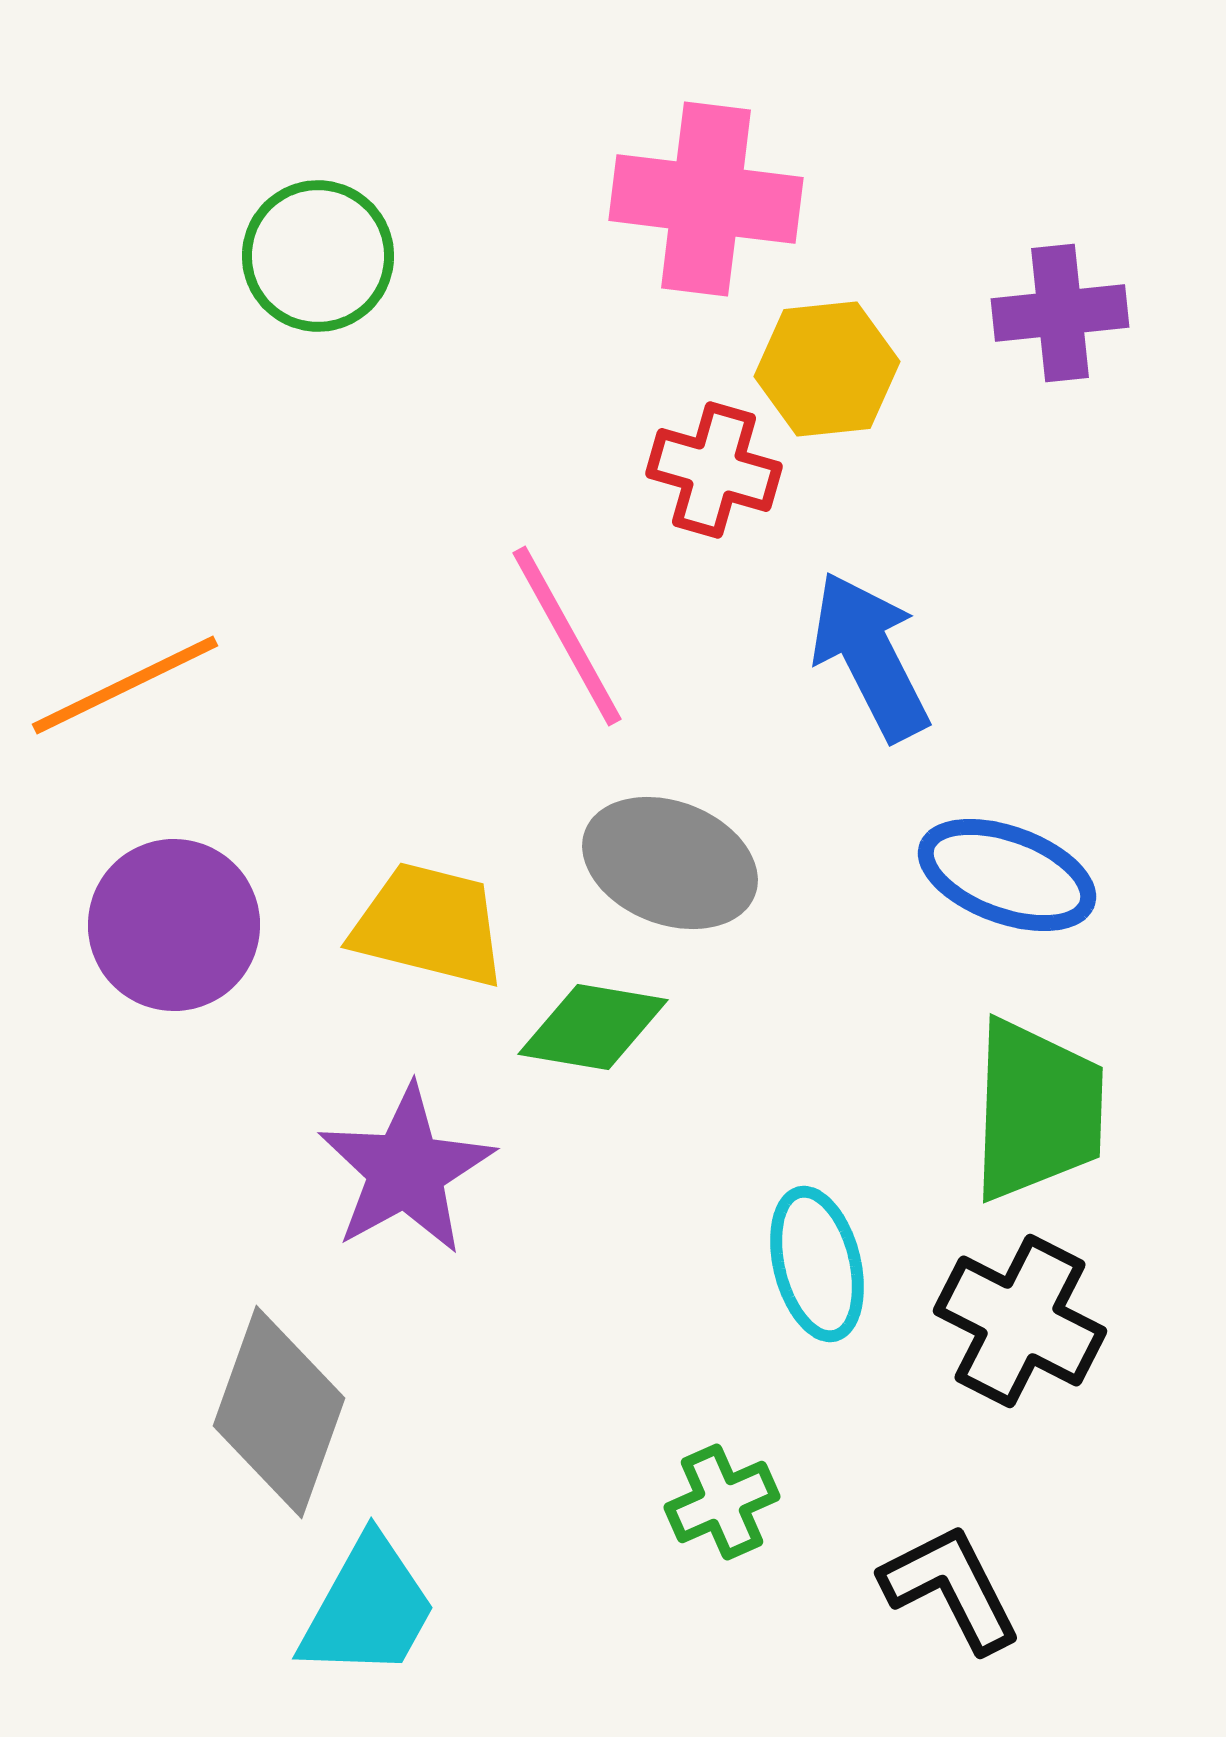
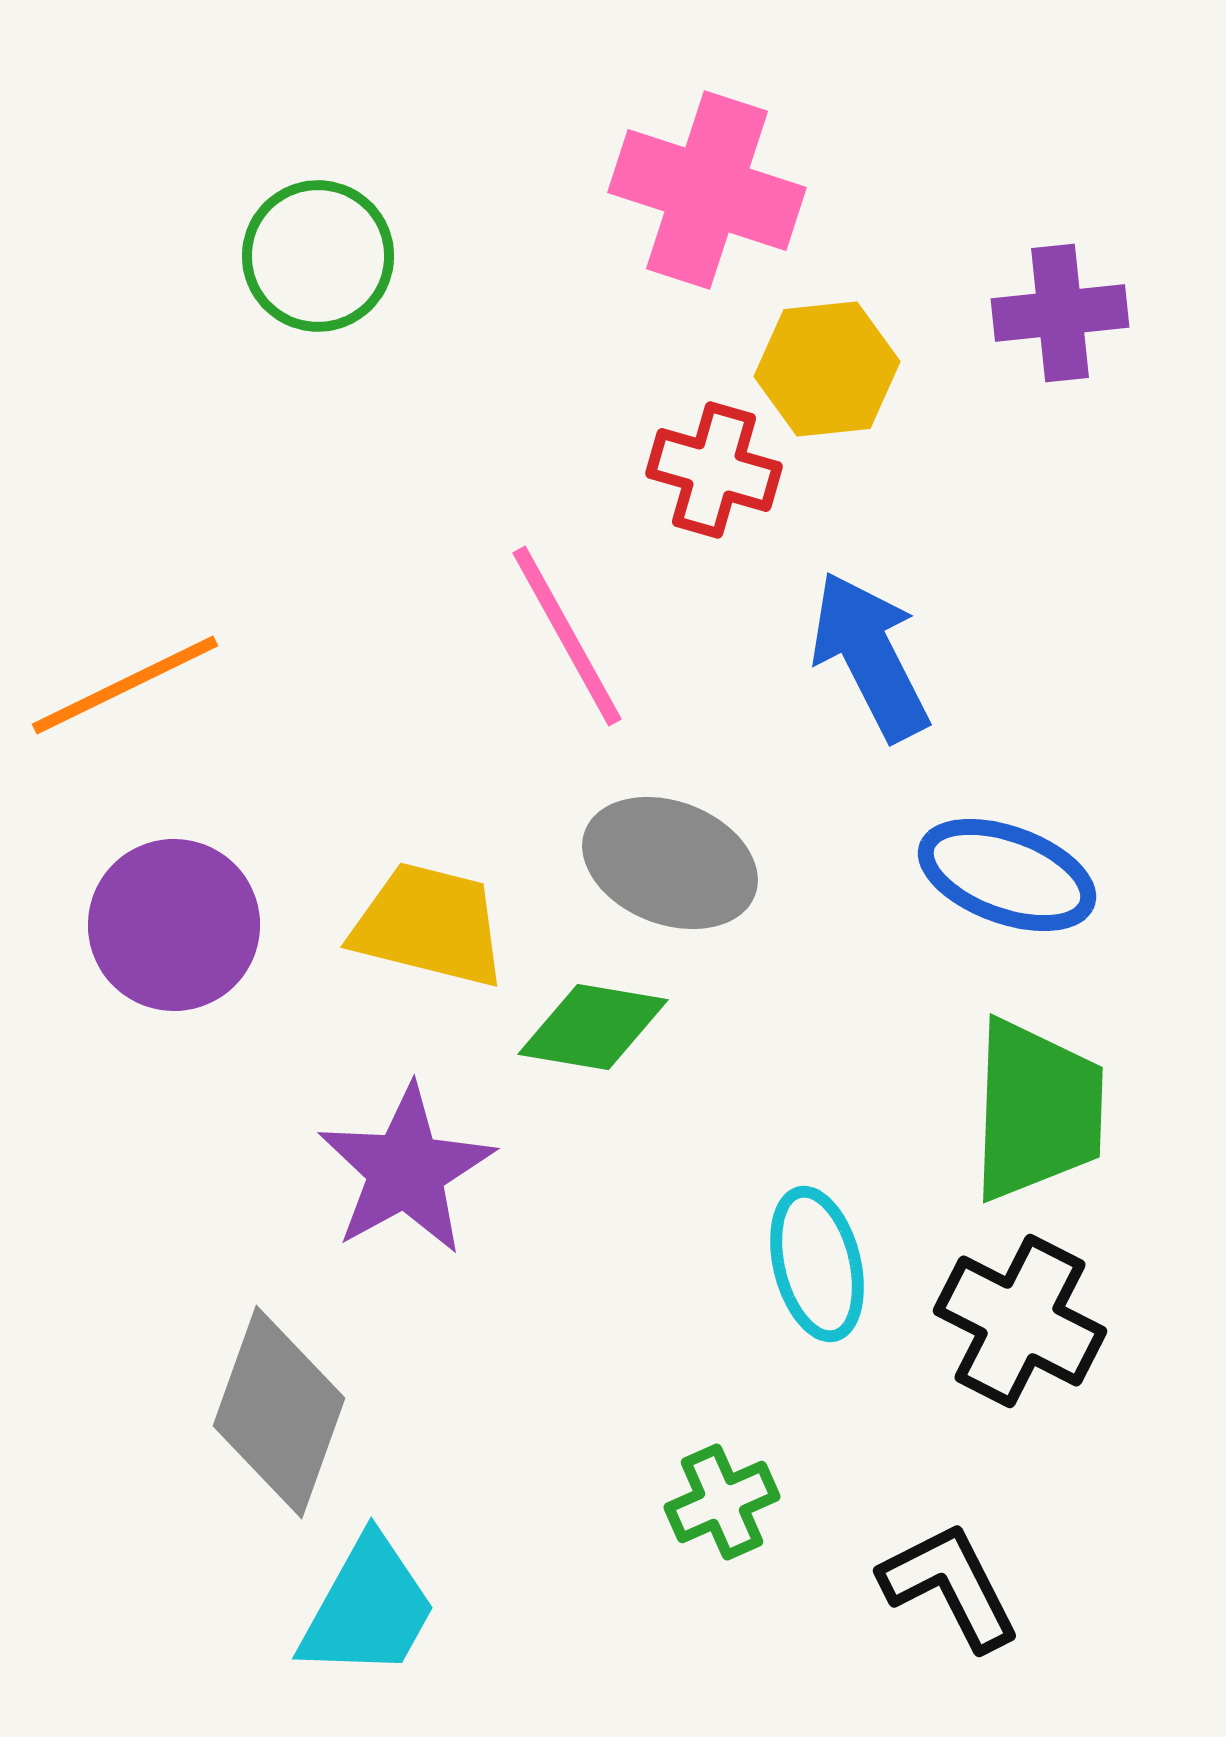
pink cross: moved 1 px right, 9 px up; rotated 11 degrees clockwise
black L-shape: moved 1 px left, 2 px up
